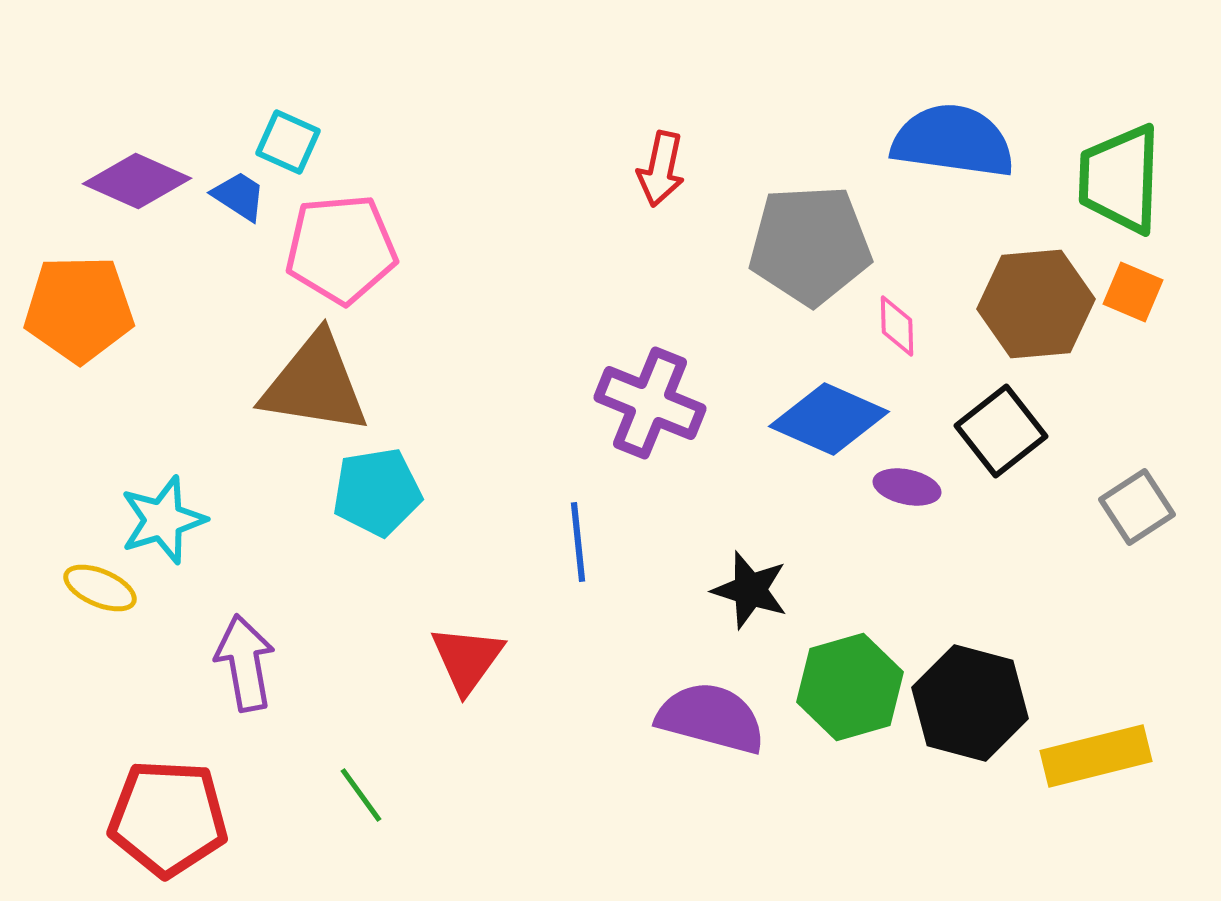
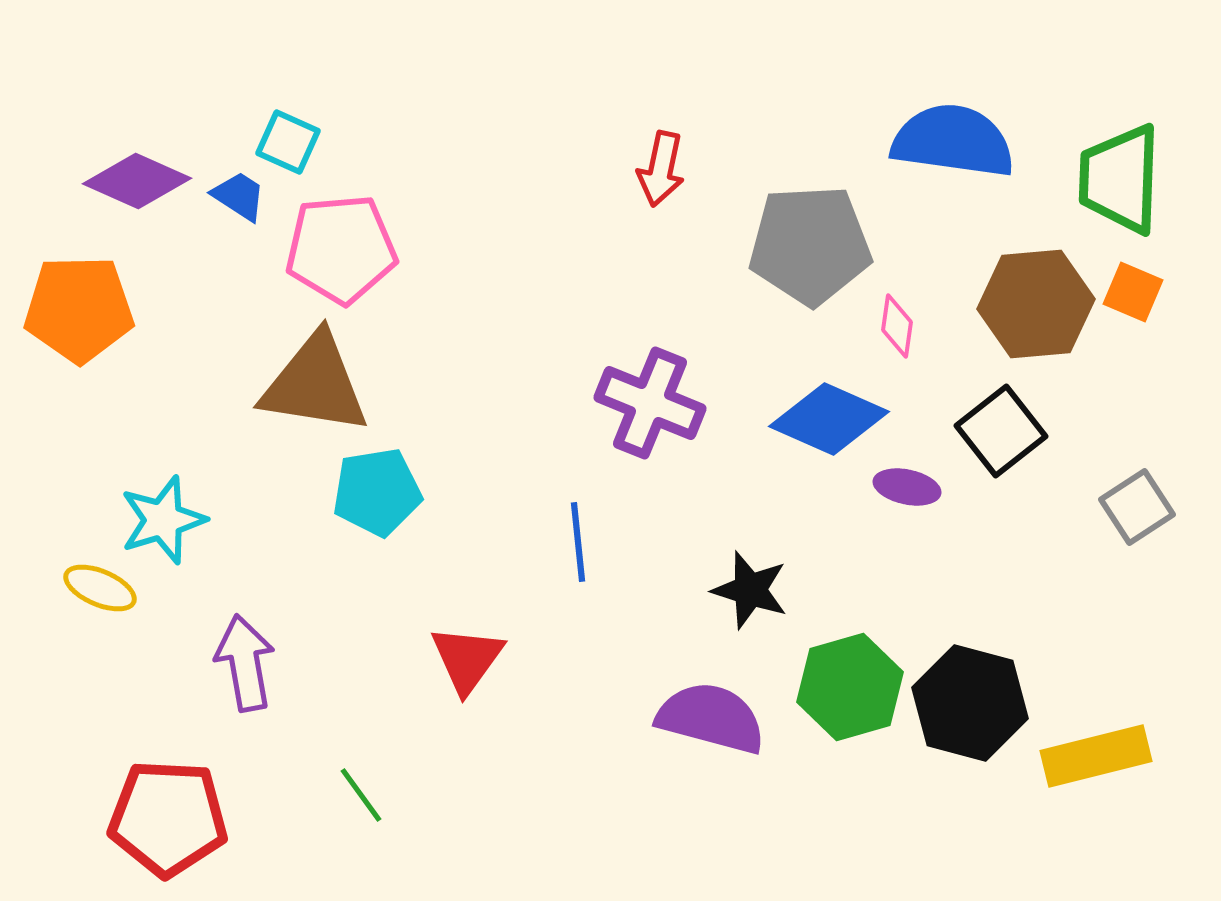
pink diamond: rotated 10 degrees clockwise
